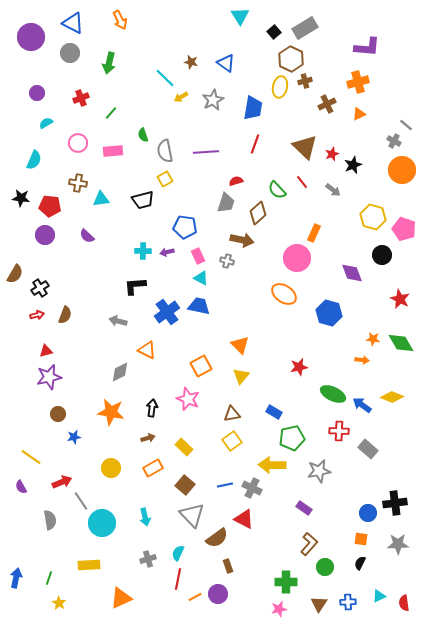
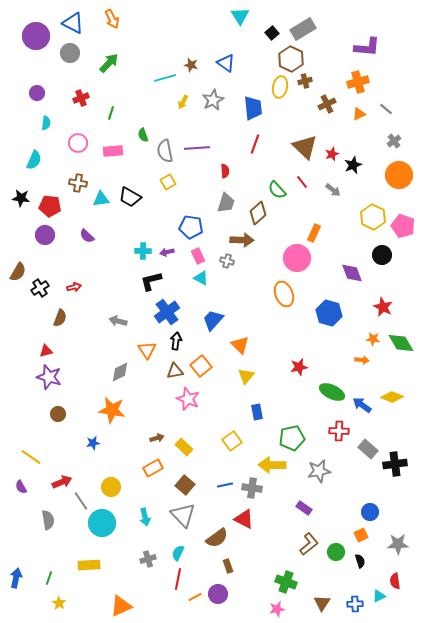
orange arrow at (120, 20): moved 8 px left, 1 px up
gray rectangle at (305, 28): moved 2 px left, 1 px down
black square at (274, 32): moved 2 px left, 1 px down
purple circle at (31, 37): moved 5 px right, 1 px up
brown star at (191, 62): moved 3 px down
green arrow at (109, 63): rotated 150 degrees counterclockwise
cyan line at (165, 78): rotated 60 degrees counterclockwise
yellow arrow at (181, 97): moved 2 px right, 5 px down; rotated 32 degrees counterclockwise
blue trapezoid at (253, 108): rotated 15 degrees counterclockwise
green line at (111, 113): rotated 24 degrees counterclockwise
cyan semicircle at (46, 123): rotated 128 degrees clockwise
gray line at (406, 125): moved 20 px left, 16 px up
gray cross at (394, 141): rotated 24 degrees clockwise
purple line at (206, 152): moved 9 px left, 4 px up
orange circle at (402, 170): moved 3 px left, 5 px down
yellow square at (165, 179): moved 3 px right, 3 px down
red semicircle at (236, 181): moved 11 px left, 10 px up; rotated 104 degrees clockwise
black trapezoid at (143, 200): moved 13 px left, 3 px up; rotated 45 degrees clockwise
yellow hexagon at (373, 217): rotated 10 degrees clockwise
blue pentagon at (185, 227): moved 6 px right
pink pentagon at (404, 229): moved 1 px left, 3 px up
brown arrow at (242, 240): rotated 10 degrees counterclockwise
brown semicircle at (15, 274): moved 3 px right, 2 px up
black L-shape at (135, 286): moved 16 px right, 5 px up; rotated 10 degrees counterclockwise
orange ellipse at (284, 294): rotated 35 degrees clockwise
red star at (400, 299): moved 17 px left, 8 px down
blue trapezoid at (199, 306): moved 14 px right, 14 px down; rotated 60 degrees counterclockwise
red arrow at (37, 315): moved 37 px right, 28 px up
brown semicircle at (65, 315): moved 5 px left, 3 px down
orange triangle at (147, 350): rotated 30 degrees clockwise
orange square at (201, 366): rotated 10 degrees counterclockwise
yellow triangle at (241, 376): moved 5 px right
purple star at (49, 377): rotated 30 degrees clockwise
green ellipse at (333, 394): moved 1 px left, 2 px up
black arrow at (152, 408): moved 24 px right, 67 px up
orange star at (111, 412): moved 1 px right, 2 px up
blue rectangle at (274, 412): moved 17 px left; rotated 49 degrees clockwise
brown triangle at (232, 414): moved 57 px left, 43 px up
blue star at (74, 437): moved 19 px right, 6 px down
brown arrow at (148, 438): moved 9 px right
yellow circle at (111, 468): moved 19 px down
gray cross at (252, 488): rotated 18 degrees counterclockwise
black cross at (395, 503): moved 39 px up
blue circle at (368, 513): moved 2 px right, 1 px up
gray triangle at (192, 515): moved 9 px left
gray semicircle at (50, 520): moved 2 px left
orange square at (361, 539): moved 4 px up; rotated 32 degrees counterclockwise
brown L-shape at (309, 544): rotated 10 degrees clockwise
black semicircle at (360, 563): moved 2 px up; rotated 136 degrees clockwise
green circle at (325, 567): moved 11 px right, 15 px up
green cross at (286, 582): rotated 20 degrees clockwise
orange triangle at (121, 598): moved 8 px down
blue cross at (348, 602): moved 7 px right, 2 px down
red semicircle at (404, 603): moved 9 px left, 22 px up
brown triangle at (319, 604): moved 3 px right, 1 px up
pink star at (279, 609): moved 2 px left
